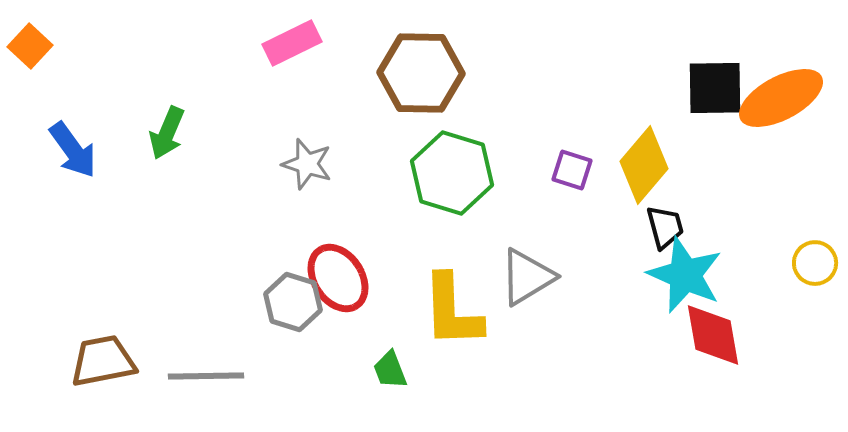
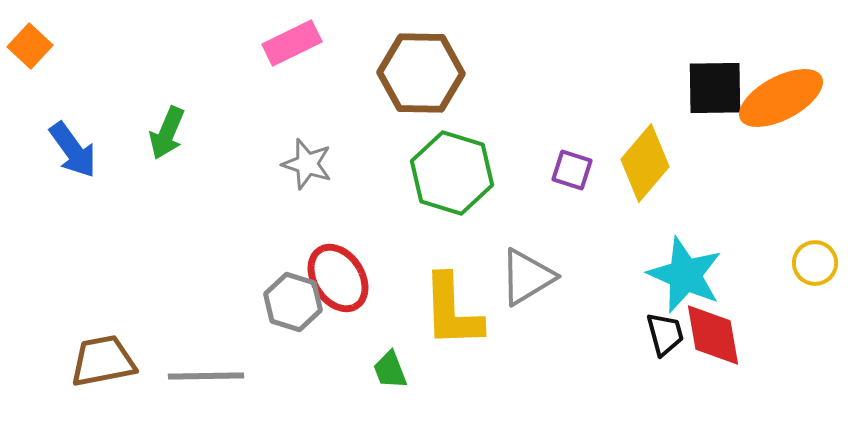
yellow diamond: moved 1 px right, 2 px up
black trapezoid: moved 107 px down
